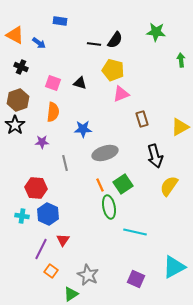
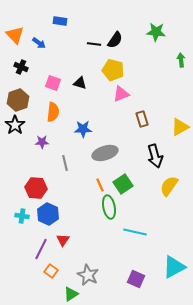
orange triangle: rotated 18 degrees clockwise
